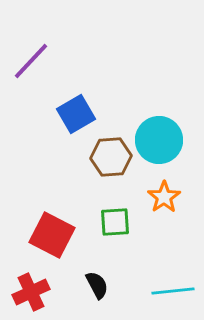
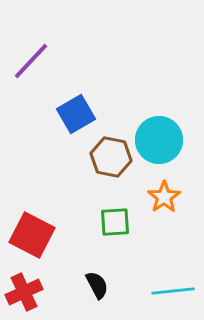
brown hexagon: rotated 15 degrees clockwise
red square: moved 20 px left
red cross: moved 7 px left
